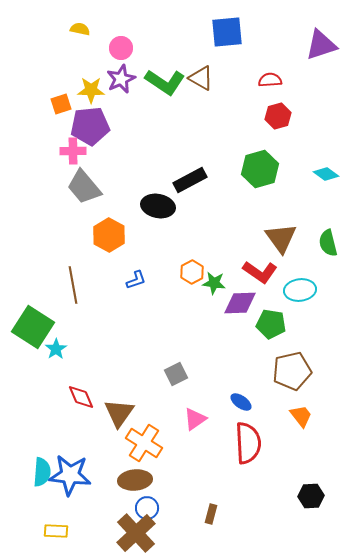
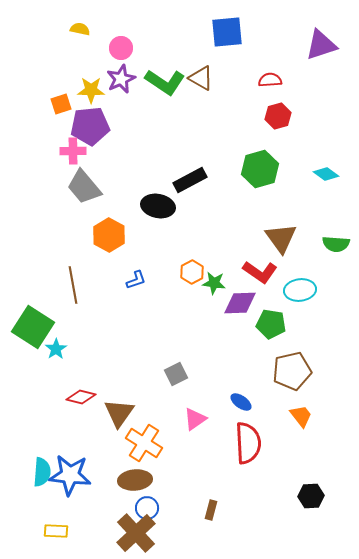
green semicircle at (328, 243): moved 8 px right, 1 px down; rotated 72 degrees counterclockwise
red diamond at (81, 397): rotated 52 degrees counterclockwise
brown rectangle at (211, 514): moved 4 px up
